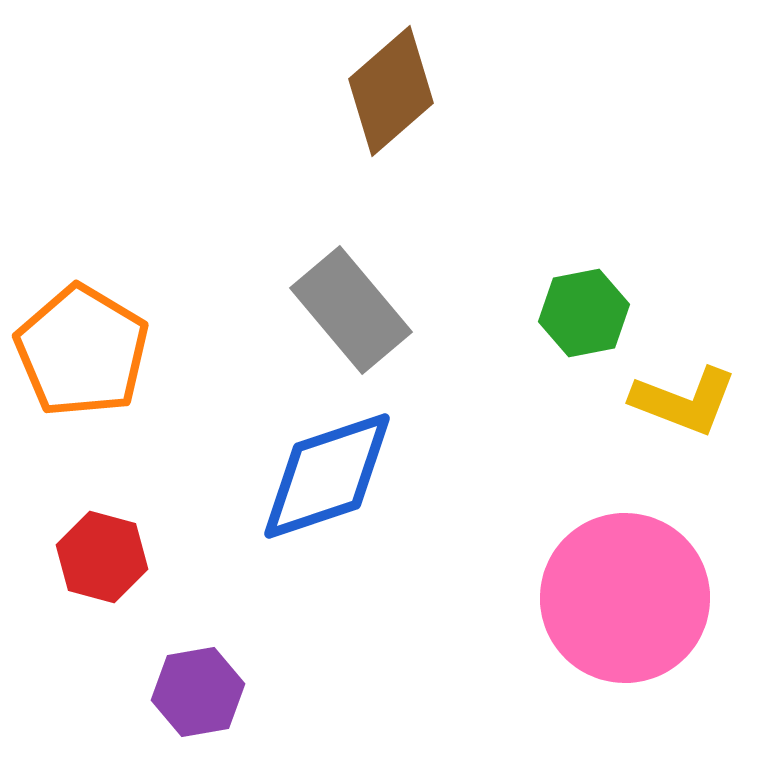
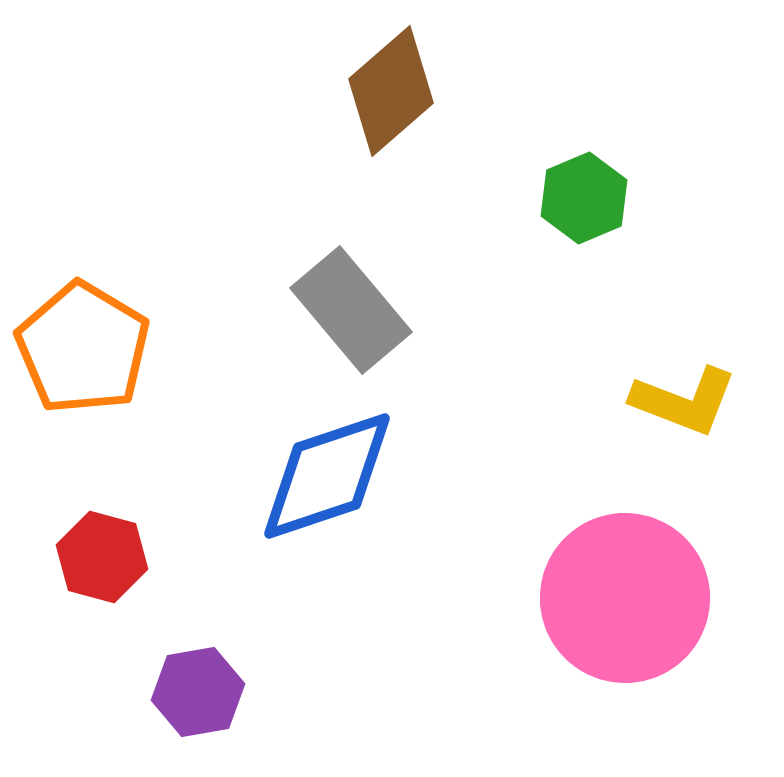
green hexagon: moved 115 px up; rotated 12 degrees counterclockwise
orange pentagon: moved 1 px right, 3 px up
